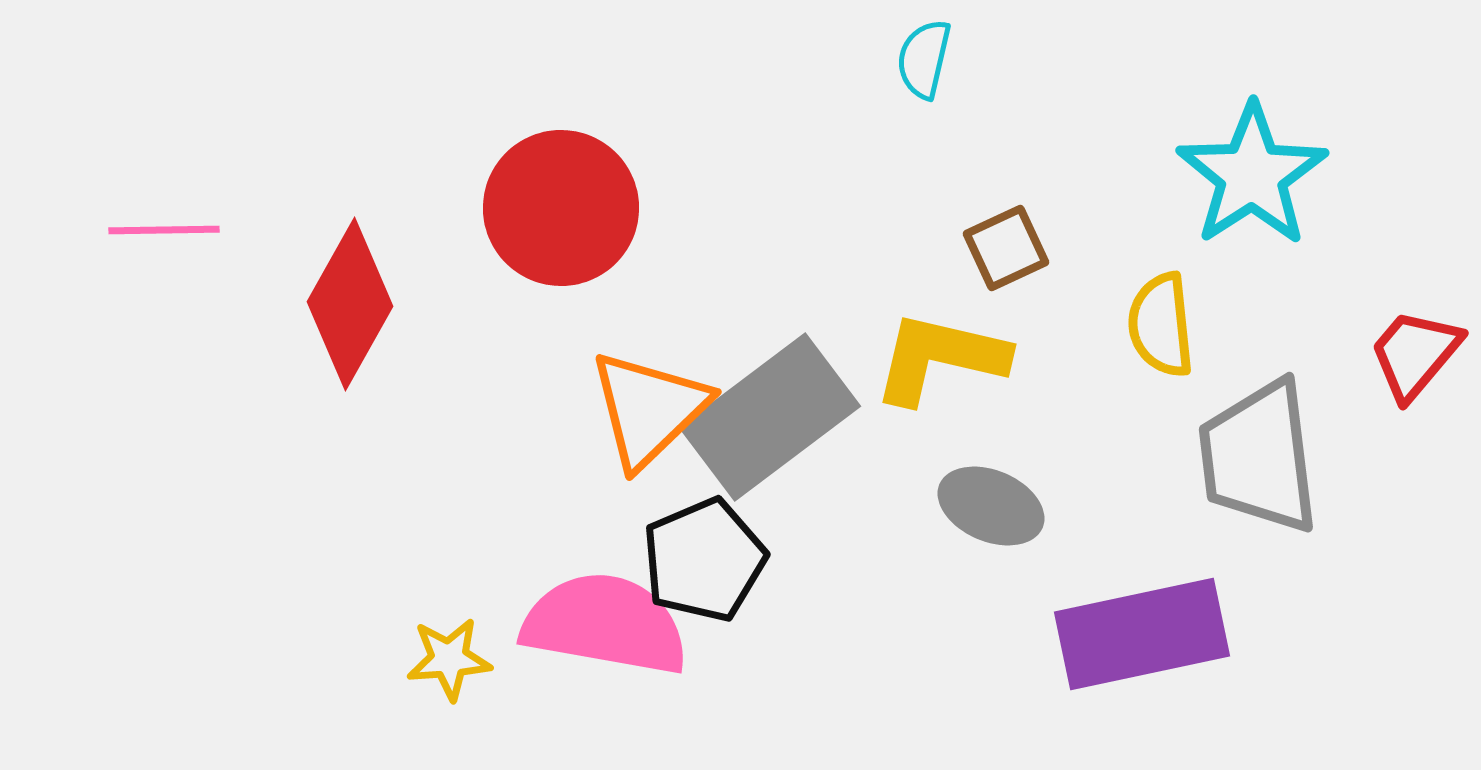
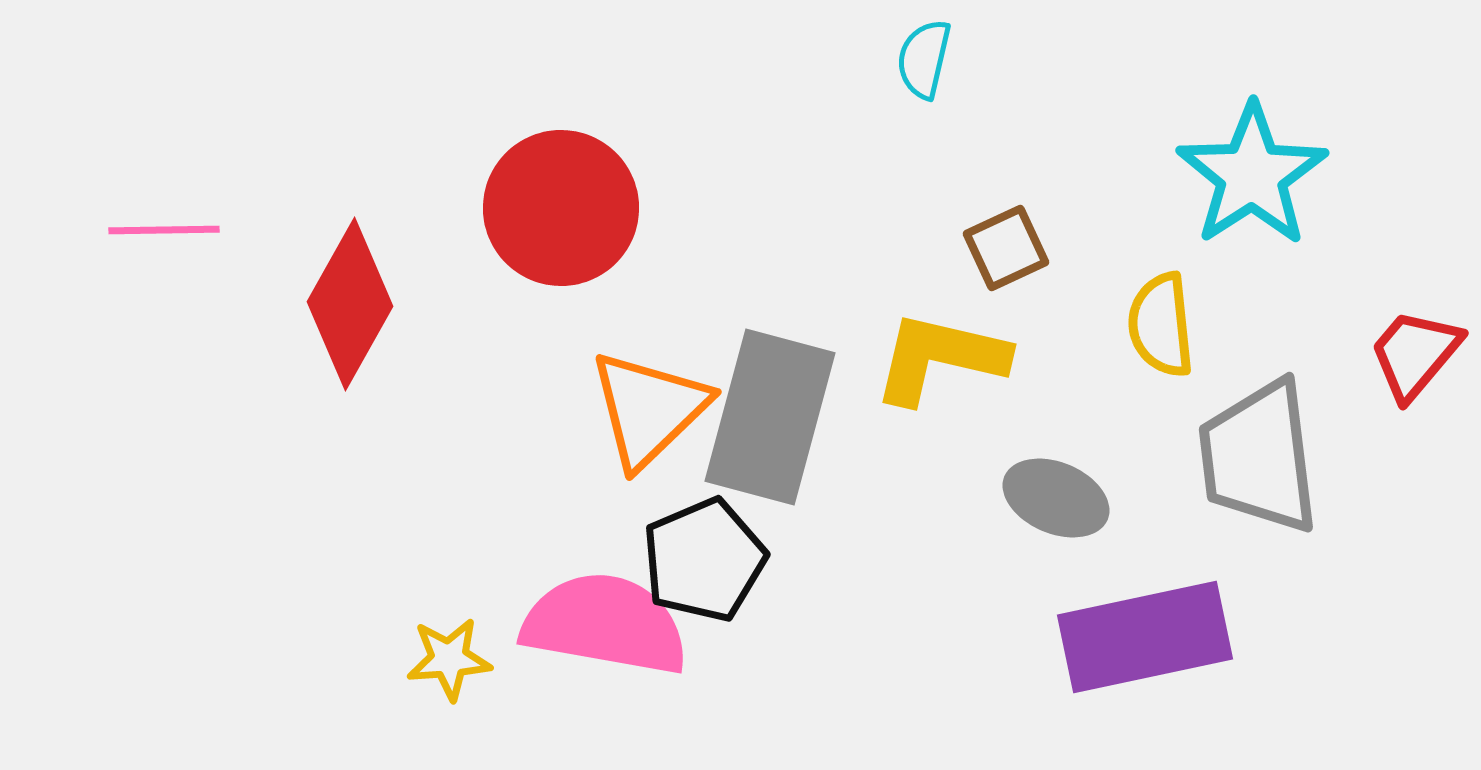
gray rectangle: rotated 38 degrees counterclockwise
gray ellipse: moved 65 px right, 8 px up
purple rectangle: moved 3 px right, 3 px down
